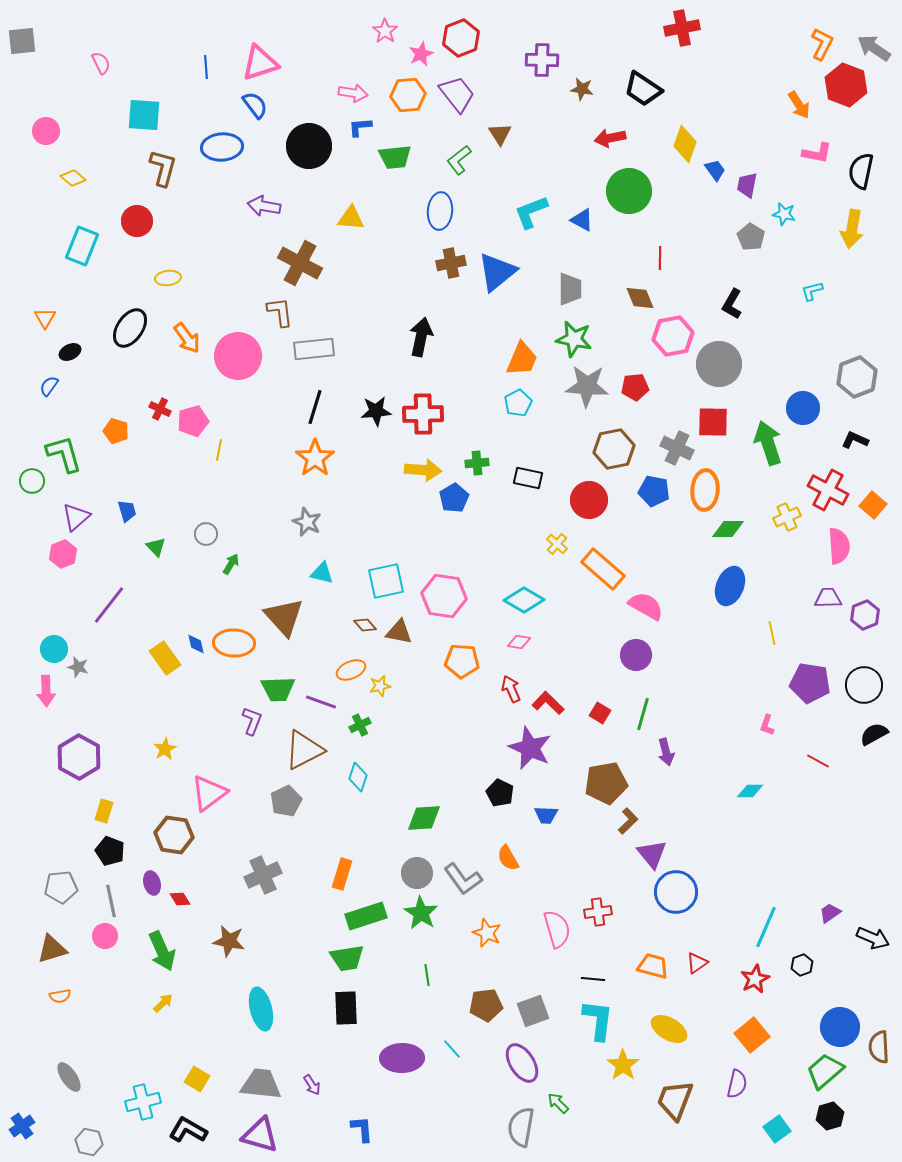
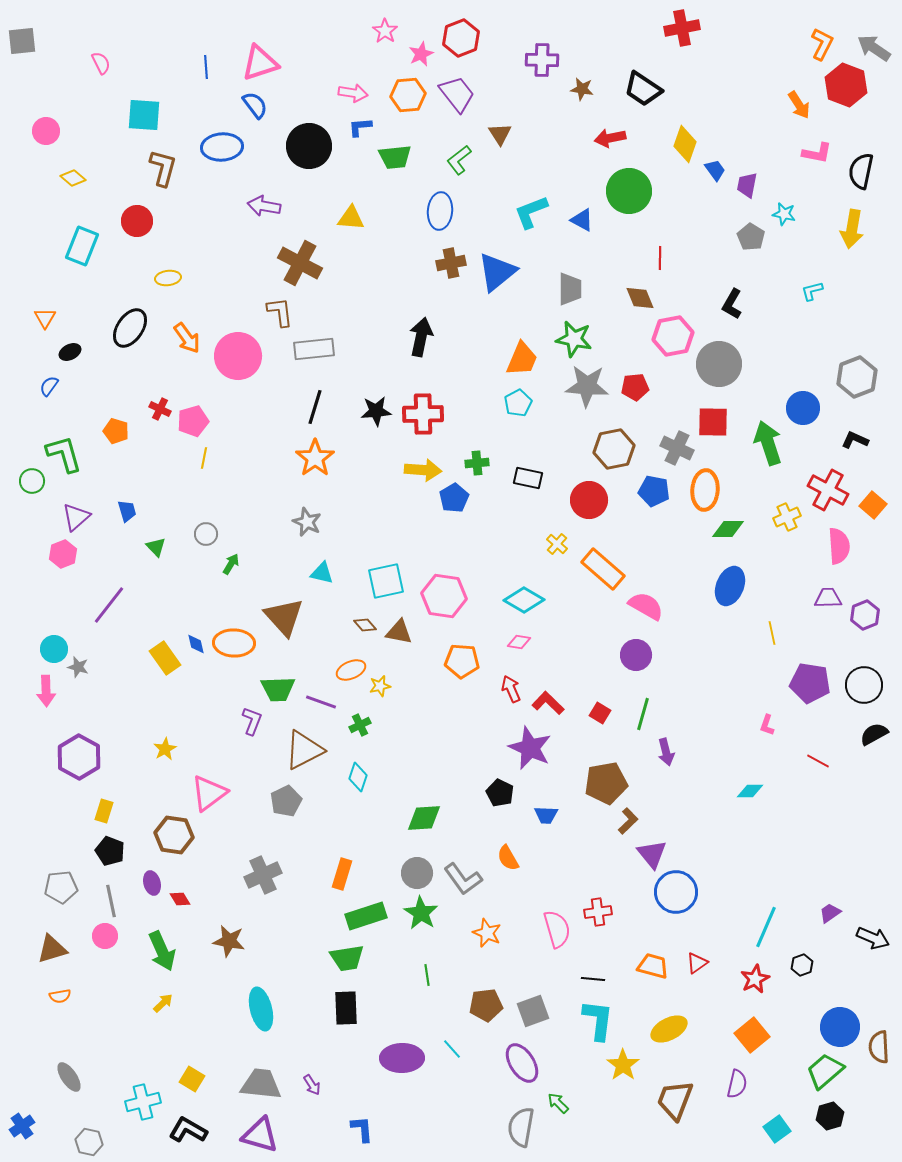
yellow line at (219, 450): moved 15 px left, 8 px down
yellow ellipse at (669, 1029): rotated 57 degrees counterclockwise
yellow square at (197, 1079): moved 5 px left
